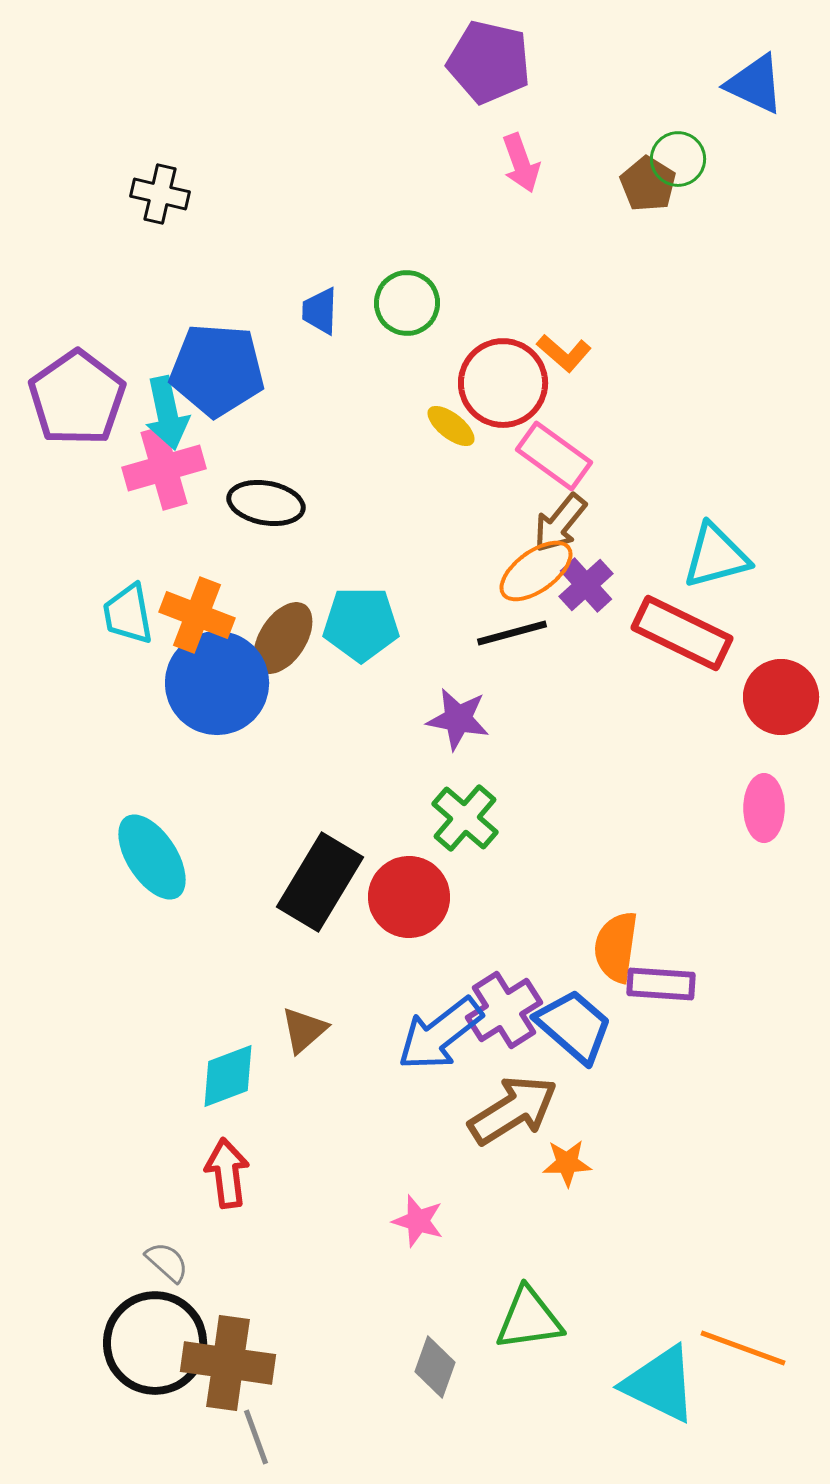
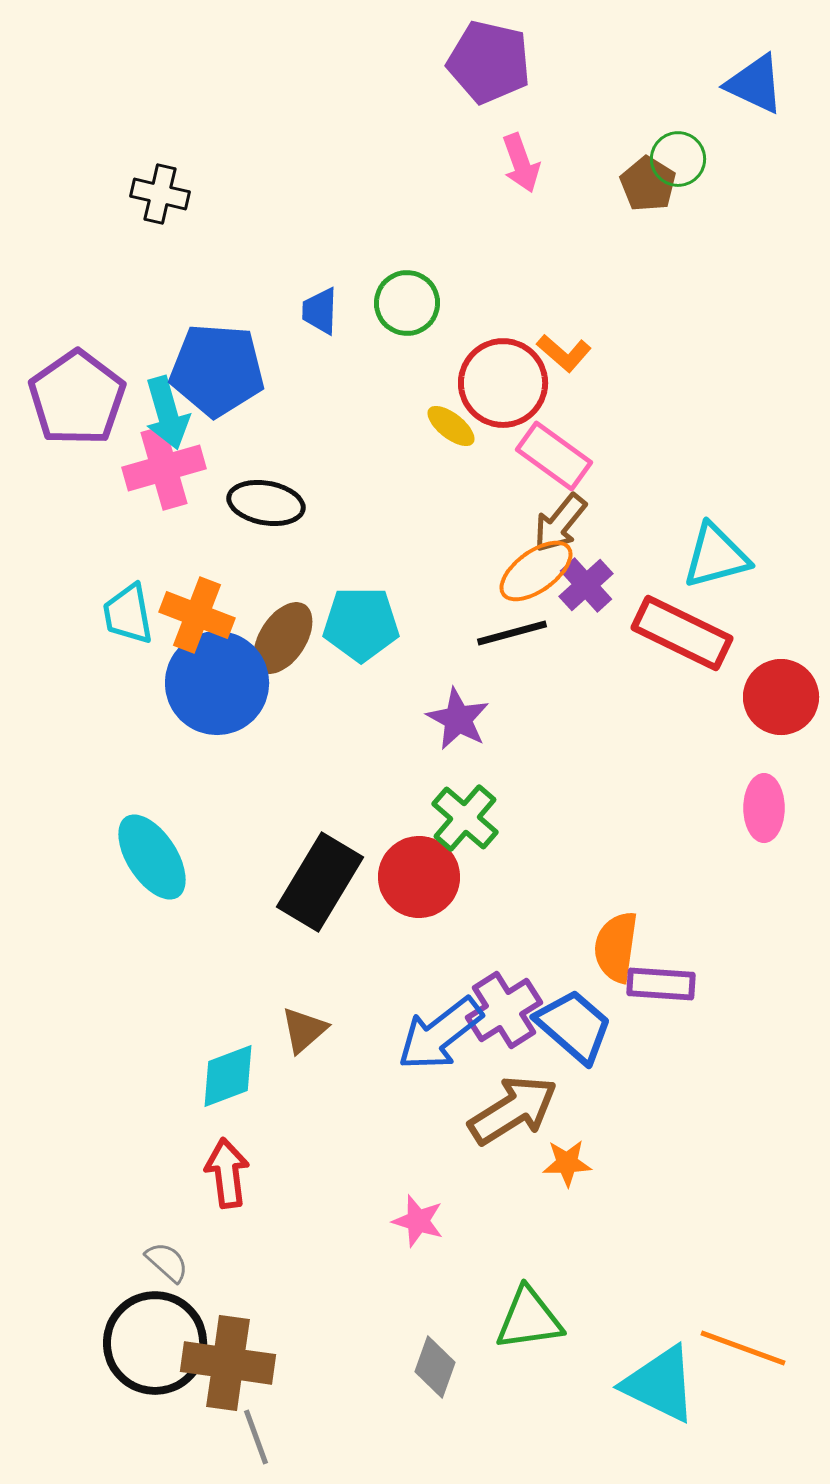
cyan arrow at (167, 413): rotated 4 degrees counterclockwise
purple star at (458, 719): rotated 18 degrees clockwise
red circle at (409, 897): moved 10 px right, 20 px up
